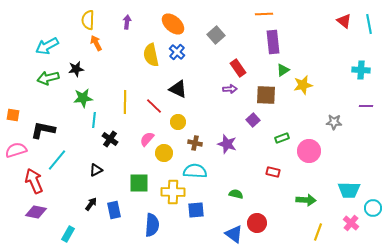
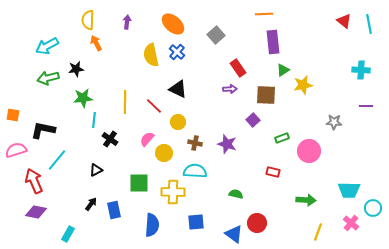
blue square at (196, 210): moved 12 px down
